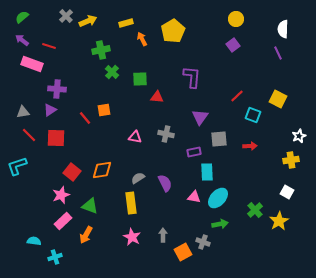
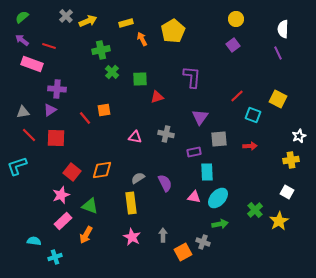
red triangle at (157, 97): rotated 24 degrees counterclockwise
